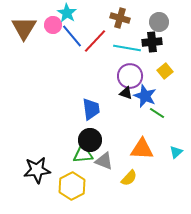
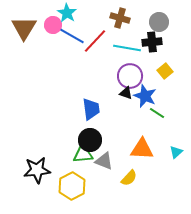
blue line: rotated 20 degrees counterclockwise
